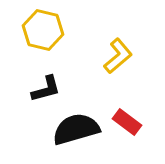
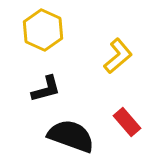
yellow hexagon: rotated 12 degrees clockwise
red rectangle: rotated 12 degrees clockwise
black semicircle: moved 5 px left, 7 px down; rotated 36 degrees clockwise
